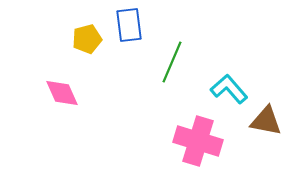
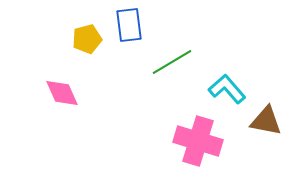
green line: rotated 36 degrees clockwise
cyan L-shape: moved 2 px left
